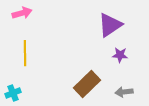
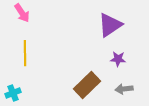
pink arrow: rotated 72 degrees clockwise
purple star: moved 2 px left, 4 px down
brown rectangle: moved 1 px down
gray arrow: moved 3 px up
